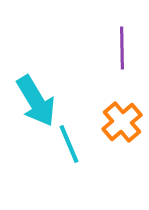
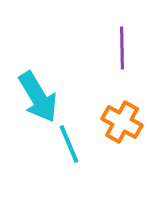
cyan arrow: moved 2 px right, 4 px up
orange cross: rotated 21 degrees counterclockwise
